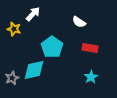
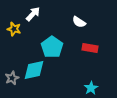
cyan star: moved 11 px down
